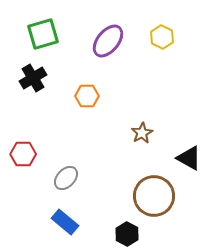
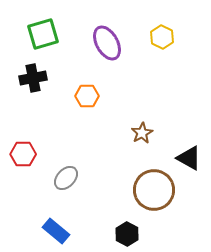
purple ellipse: moved 1 px left, 2 px down; rotated 68 degrees counterclockwise
black cross: rotated 20 degrees clockwise
brown circle: moved 6 px up
blue rectangle: moved 9 px left, 9 px down
